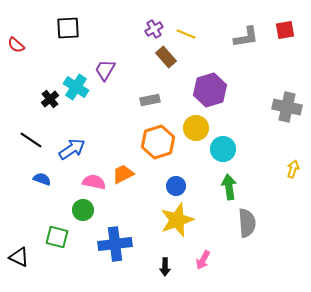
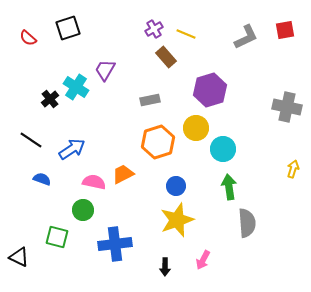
black square: rotated 15 degrees counterclockwise
gray L-shape: rotated 16 degrees counterclockwise
red semicircle: moved 12 px right, 7 px up
